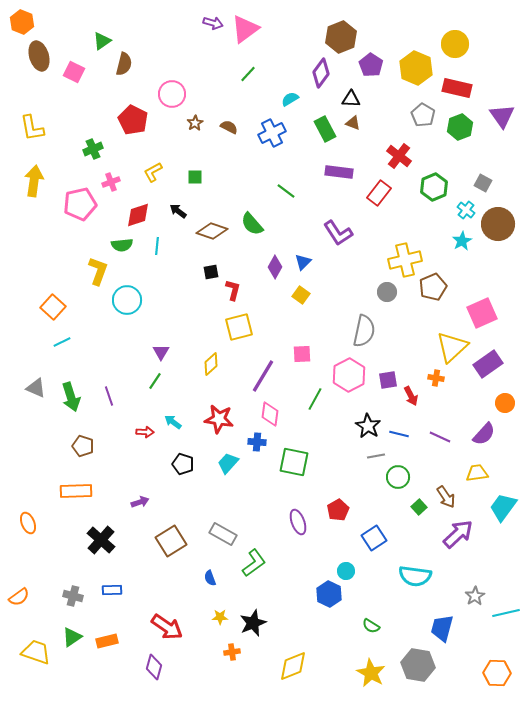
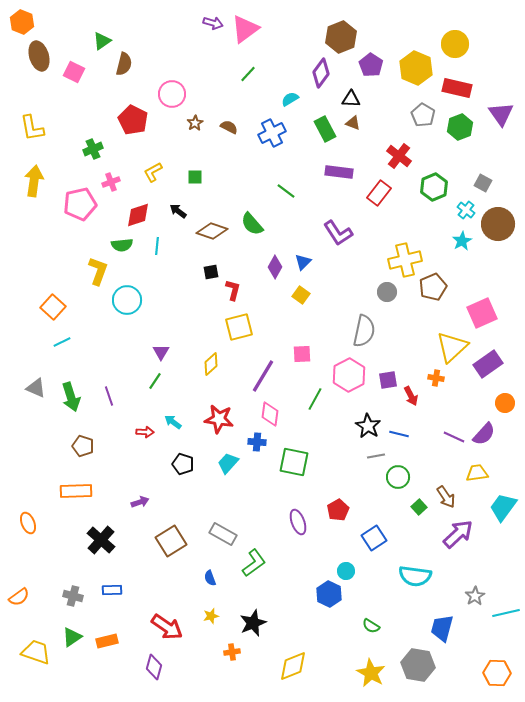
purple triangle at (502, 116): moved 1 px left, 2 px up
purple line at (440, 437): moved 14 px right
yellow star at (220, 617): moved 9 px left, 1 px up; rotated 14 degrees counterclockwise
